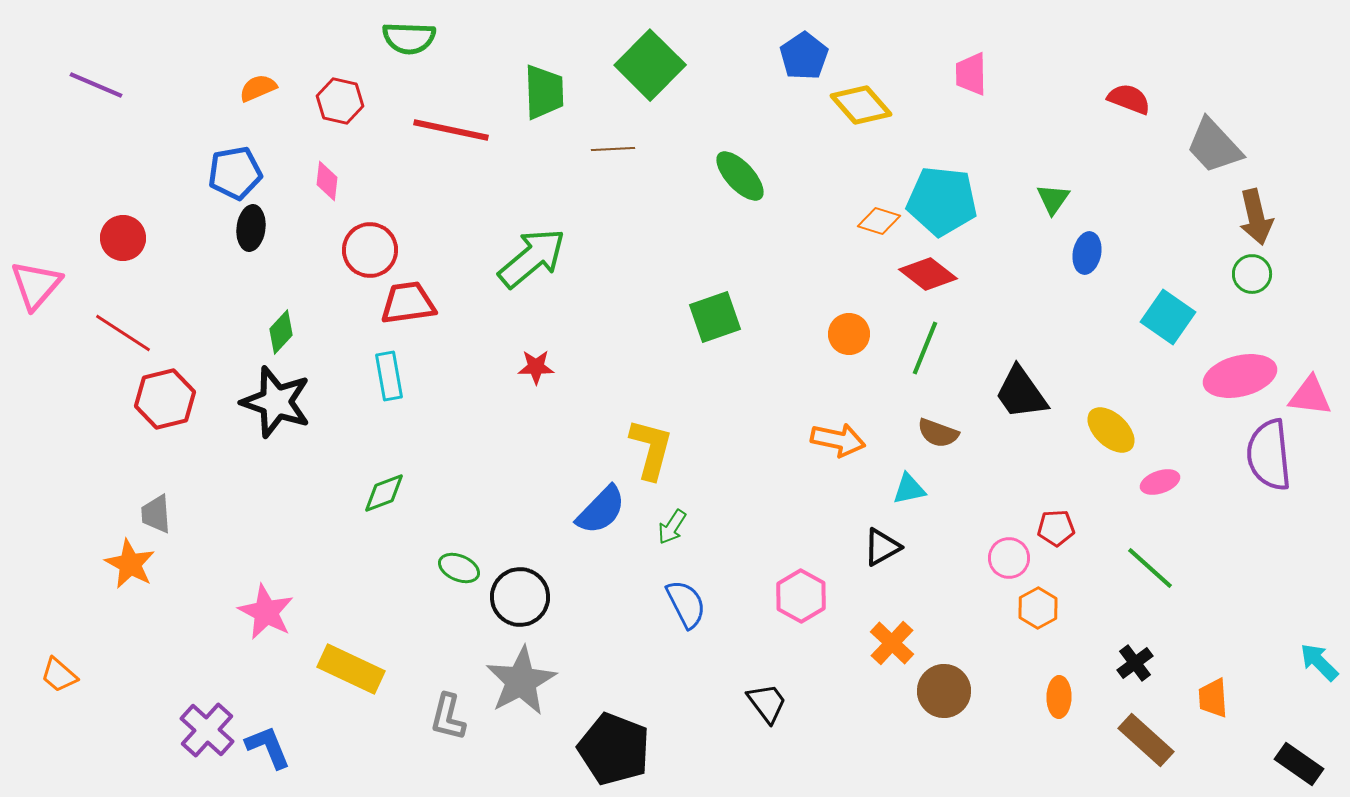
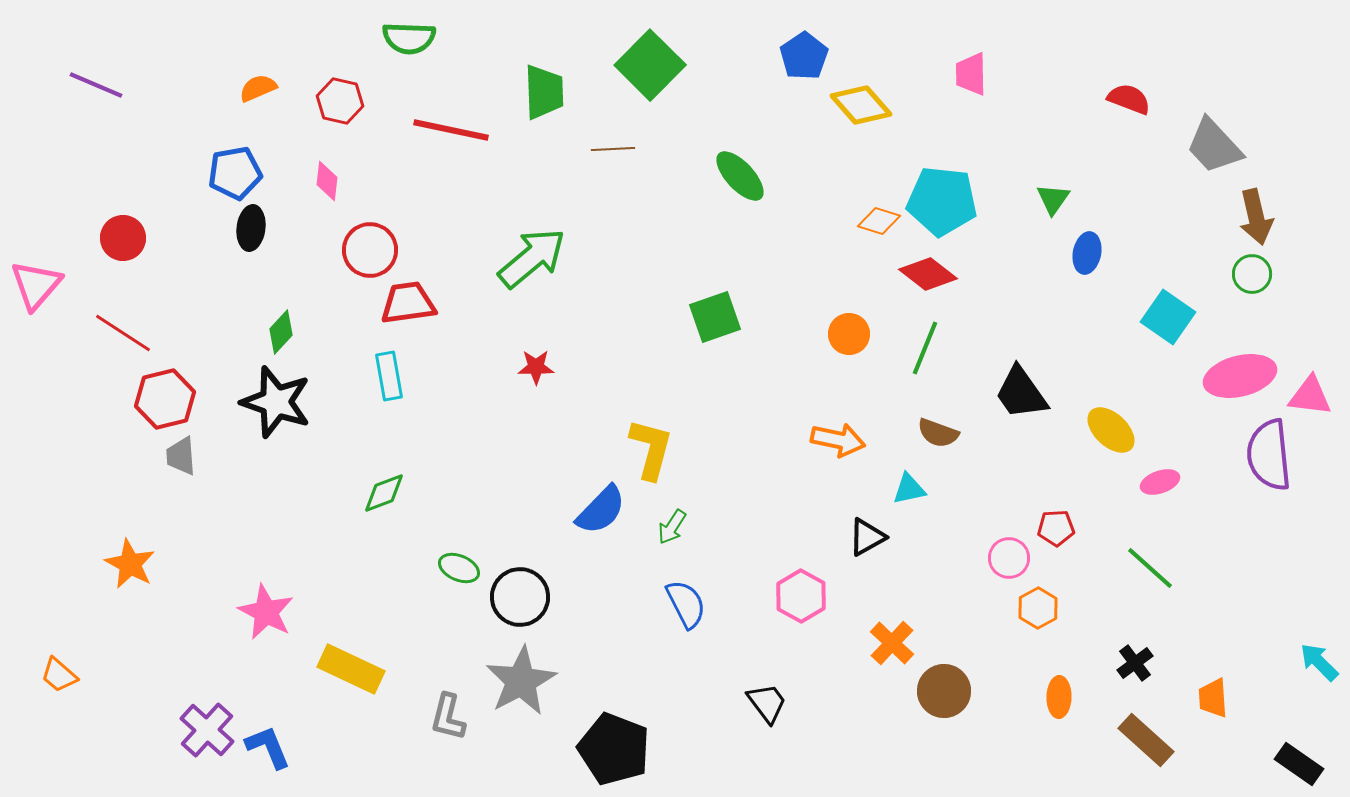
gray trapezoid at (156, 514): moved 25 px right, 58 px up
black triangle at (882, 547): moved 15 px left, 10 px up
